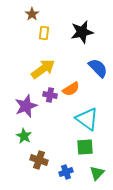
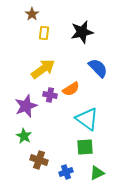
green triangle: rotated 21 degrees clockwise
